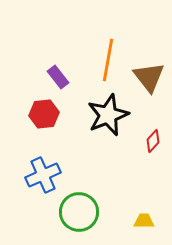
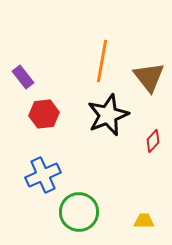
orange line: moved 6 px left, 1 px down
purple rectangle: moved 35 px left
